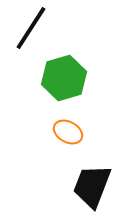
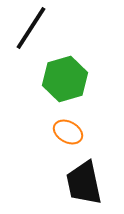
green hexagon: moved 1 px right, 1 px down
black trapezoid: moved 8 px left, 3 px up; rotated 33 degrees counterclockwise
